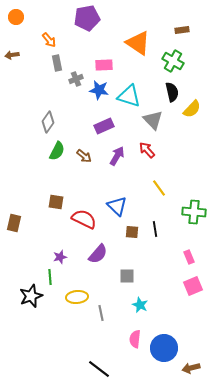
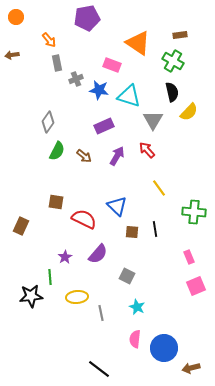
brown rectangle at (182, 30): moved 2 px left, 5 px down
pink rectangle at (104, 65): moved 8 px right; rotated 24 degrees clockwise
yellow semicircle at (192, 109): moved 3 px left, 3 px down
gray triangle at (153, 120): rotated 15 degrees clockwise
brown rectangle at (14, 223): moved 7 px right, 3 px down; rotated 12 degrees clockwise
purple star at (60, 257): moved 5 px right; rotated 16 degrees counterclockwise
gray square at (127, 276): rotated 28 degrees clockwise
pink square at (193, 286): moved 3 px right
black star at (31, 296): rotated 15 degrees clockwise
cyan star at (140, 305): moved 3 px left, 2 px down
